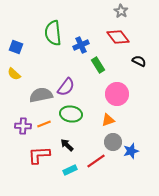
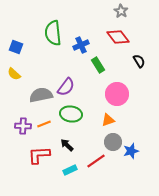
black semicircle: rotated 32 degrees clockwise
